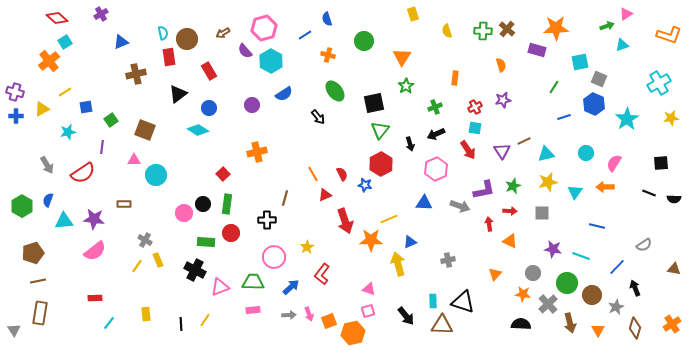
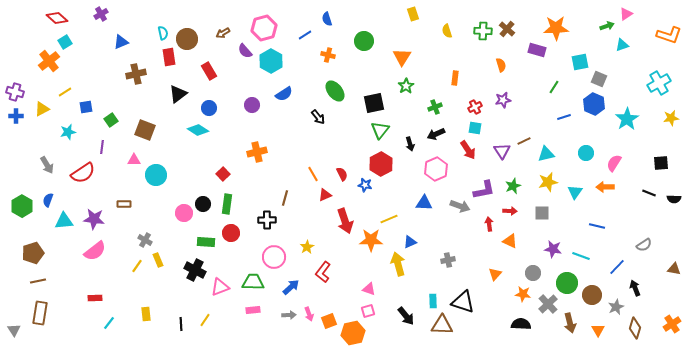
red L-shape at (322, 274): moved 1 px right, 2 px up
